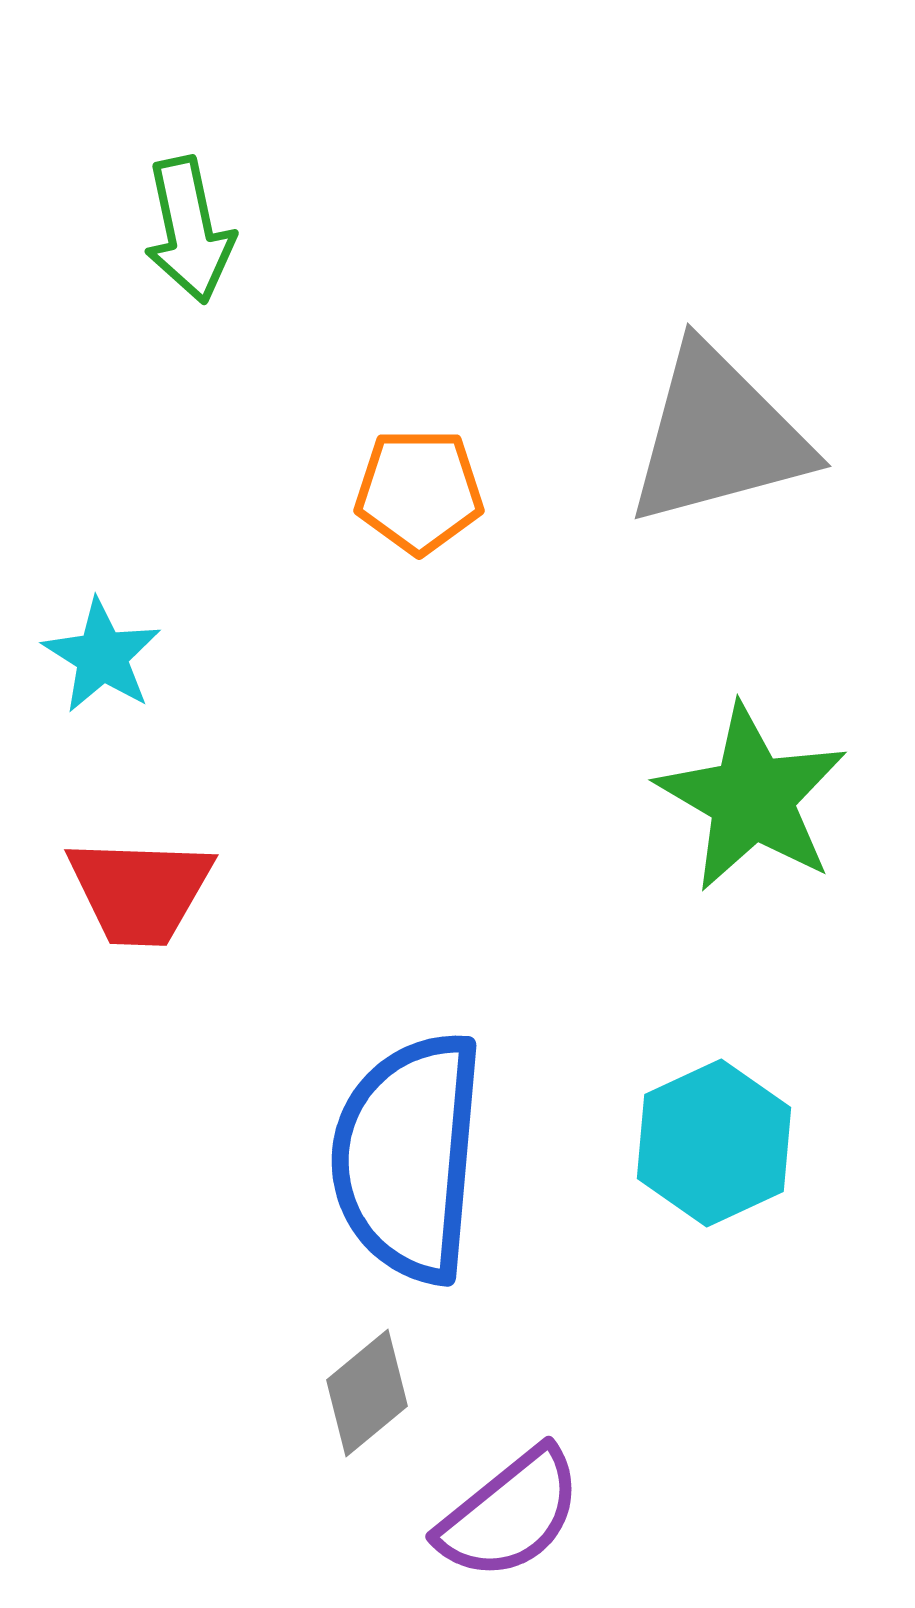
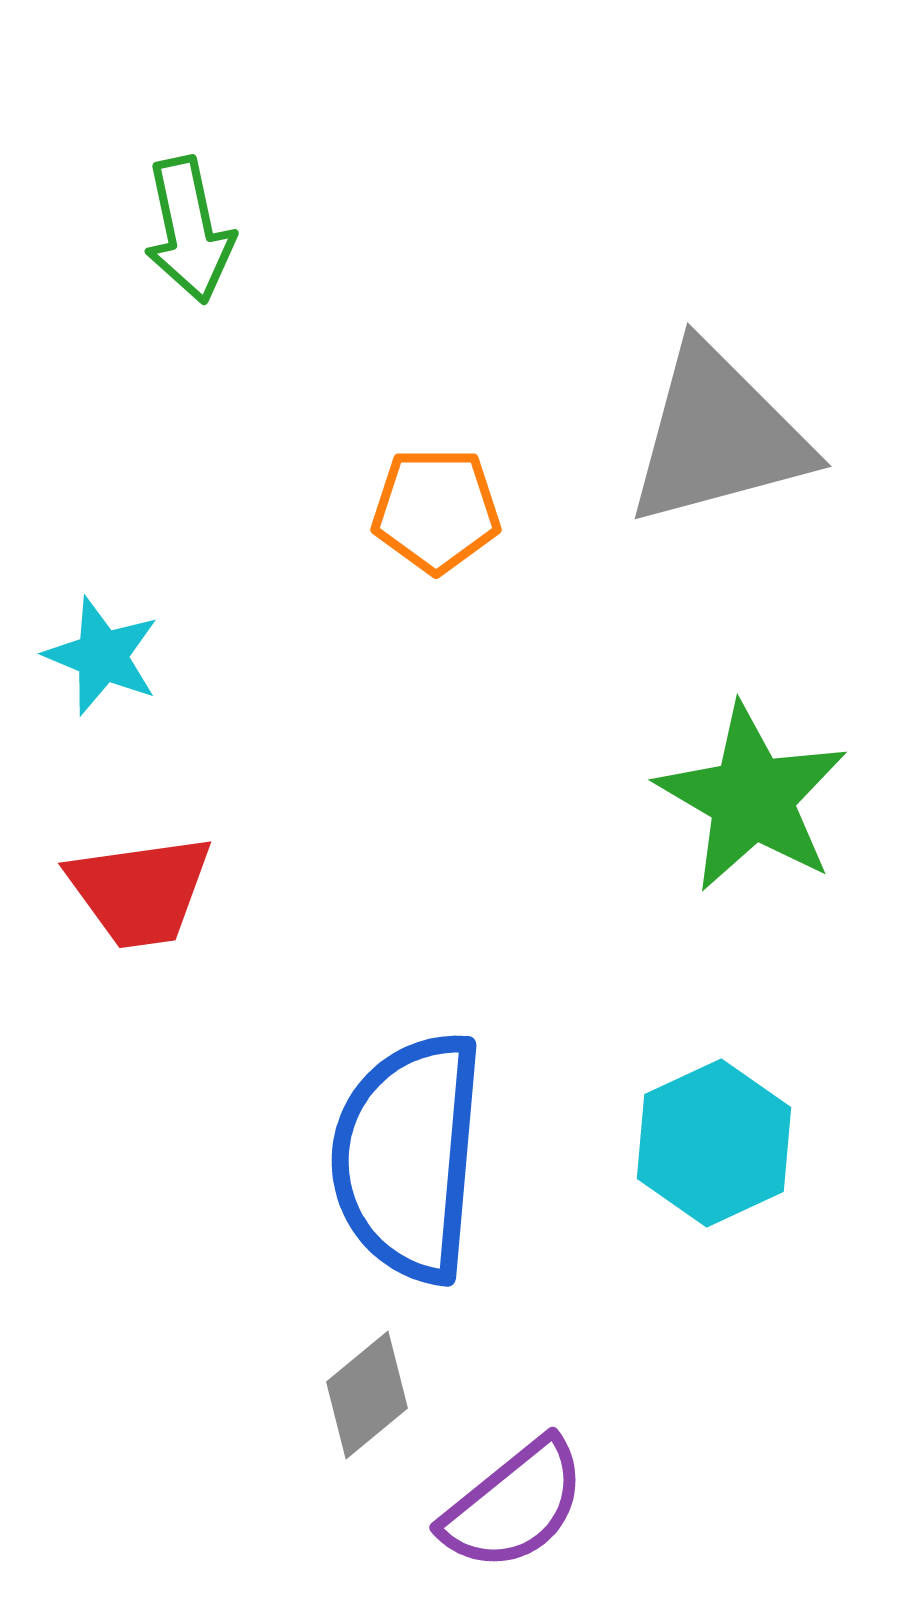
orange pentagon: moved 17 px right, 19 px down
cyan star: rotated 10 degrees counterclockwise
red trapezoid: rotated 10 degrees counterclockwise
gray diamond: moved 2 px down
purple semicircle: moved 4 px right, 9 px up
